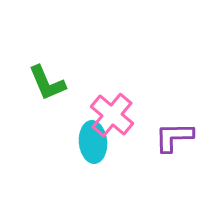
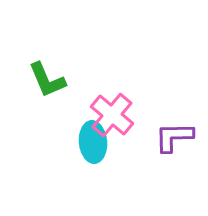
green L-shape: moved 3 px up
